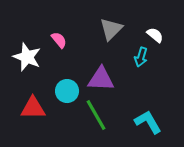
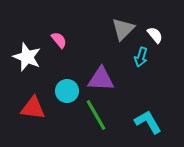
gray triangle: moved 12 px right
white semicircle: rotated 12 degrees clockwise
red triangle: rotated 8 degrees clockwise
